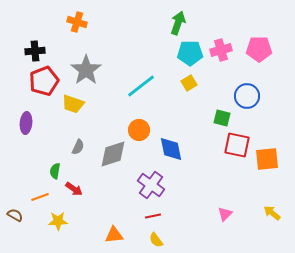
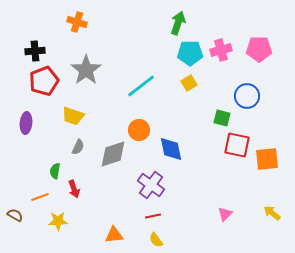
yellow trapezoid: moved 12 px down
red arrow: rotated 36 degrees clockwise
